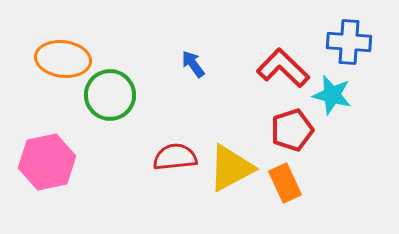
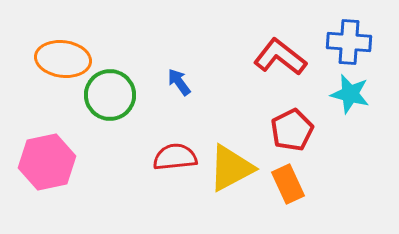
blue arrow: moved 14 px left, 18 px down
red L-shape: moved 3 px left, 11 px up; rotated 6 degrees counterclockwise
cyan star: moved 18 px right, 1 px up
red pentagon: rotated 9 degrees counterclockwise
orange rectangle: moved 3 px right, 1 px down
